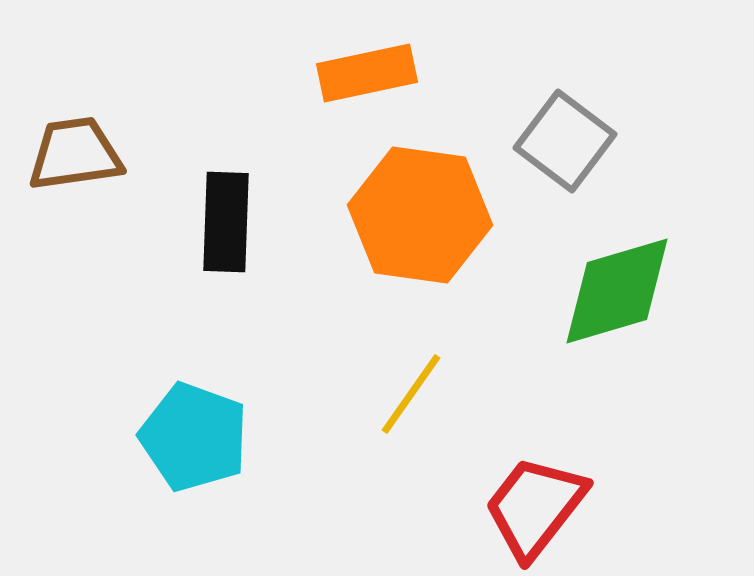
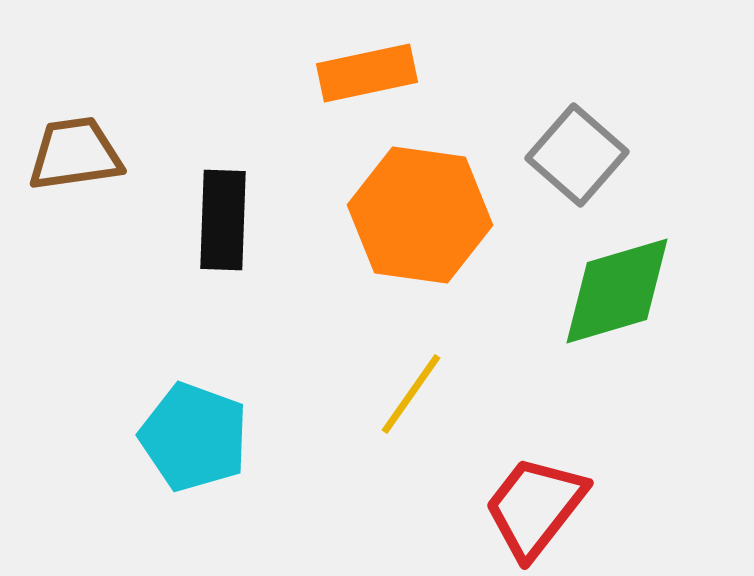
gray square: moved 12 px right, 14 px down; rotated 4 degrees clockwise
black rectangle: moved 3 px left, 2 px up
